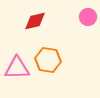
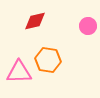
pink circle: moved 9 px down
pink triangle: moved 2 px right, 4 px down
